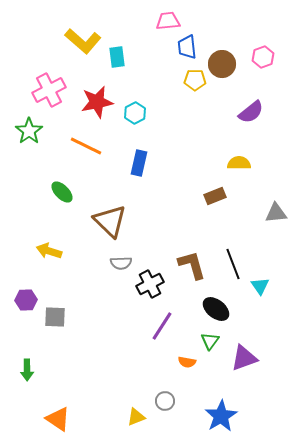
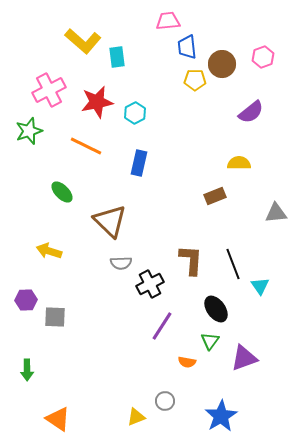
green star: rotated 16 degrees clockwise
brown L-shape: moved 1 px left, 5 px up; rotated 20 degrees clockwise
black ellipse: rotated 16 degrees clockwise
